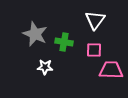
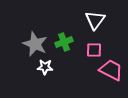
gray star: moved 10 px down
green cross: rotated 30 degrees counterclockwise
pink trapezoid: rotated 25 degrees clockwise
